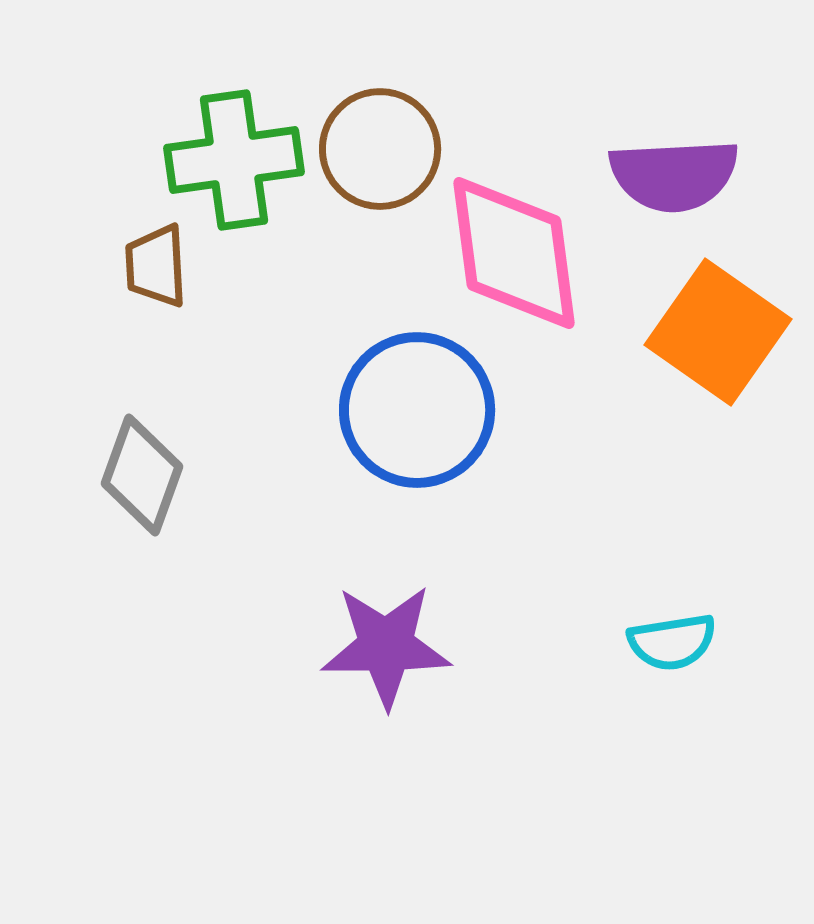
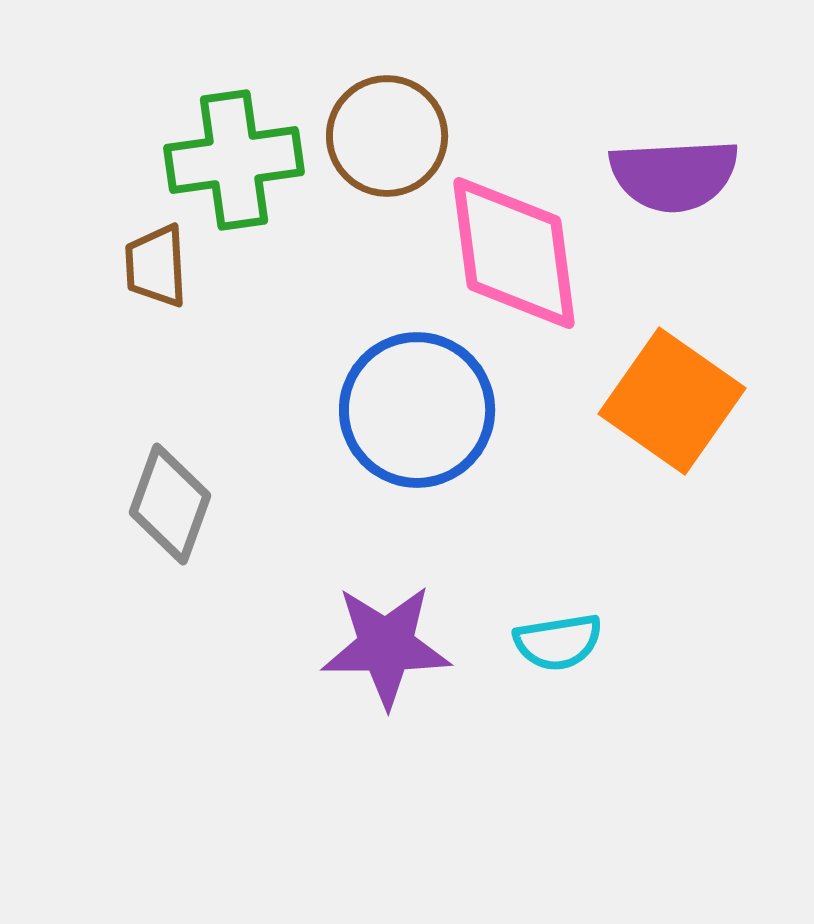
brown circle: moved 7 px right, 13 px up
orange square: moved 46 px left, 69 px down
gray diamond: moved 28 px right, 29 px down
cyan semicircle: moved 114 px left
